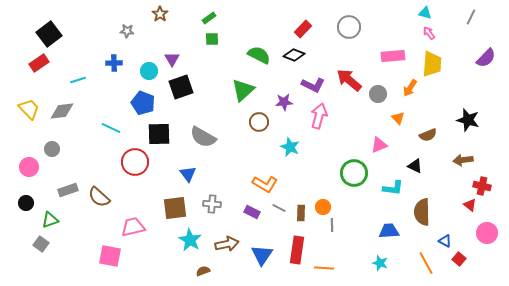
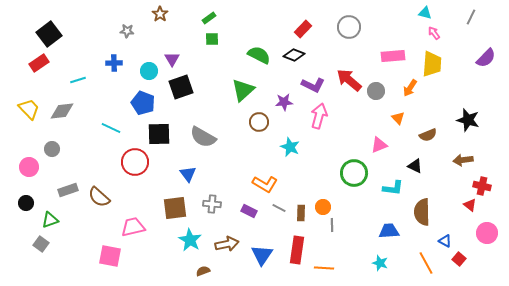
pink arrow at (429, 33): moved 5 px right
gray circle at (378, 94): moved 2 px left, 3 px up
purple rectangle at (252, 212): moved 3 px left, 1 px up
